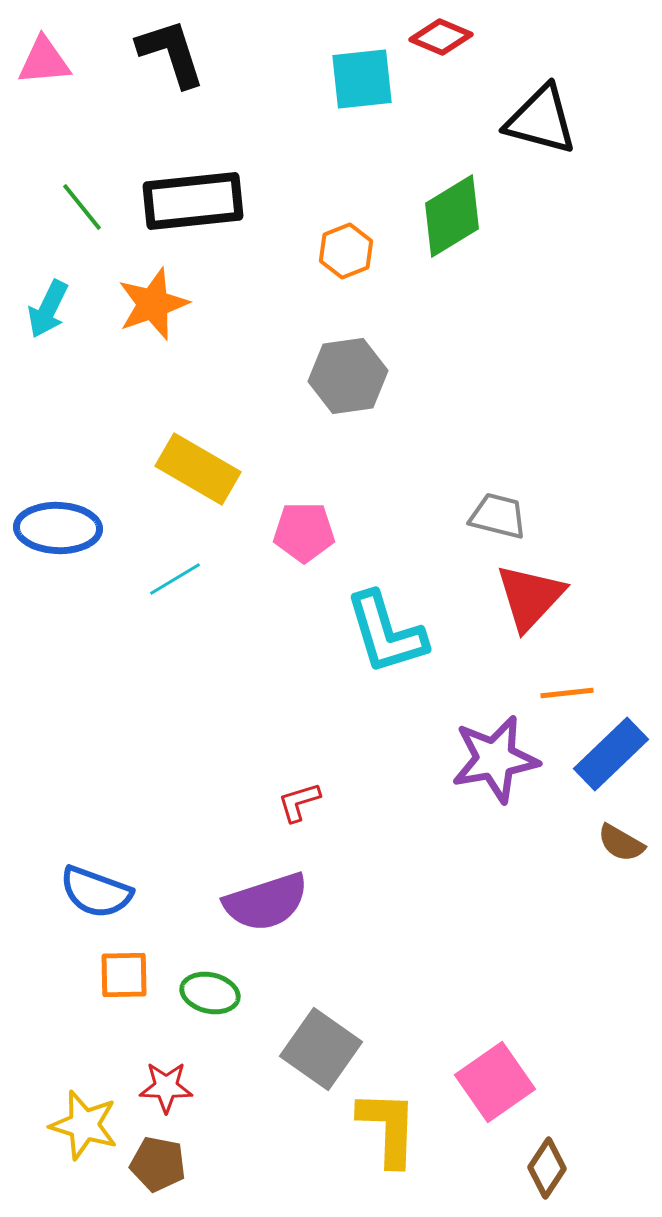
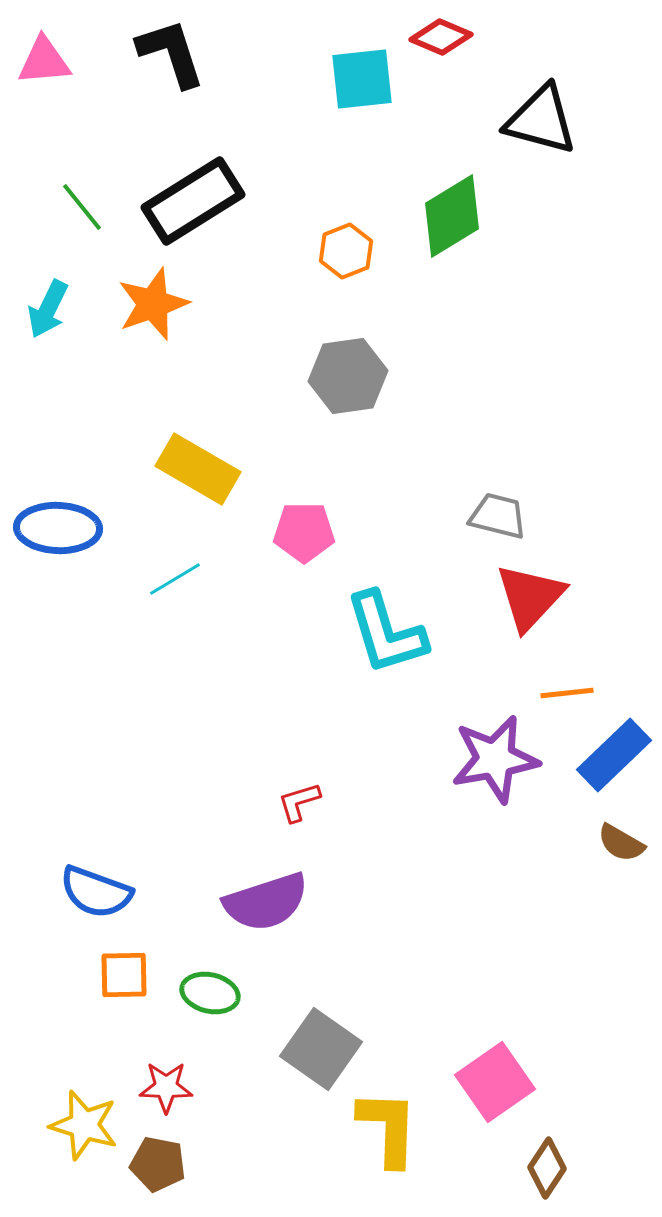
black rectangle: rotated 26 degrees counterclockwise
blue rectangle: moved 3 px right, 1 px down
